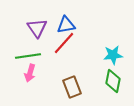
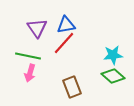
green line: rotated 20 degrees clockwise
green diamond: moved 5 px up; rotated 60 degrees counterclockwise
